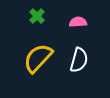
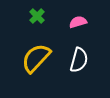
pink semicircle: rotated 12 degrees counterclockwise
yellow semicircle: moved 2 px left
